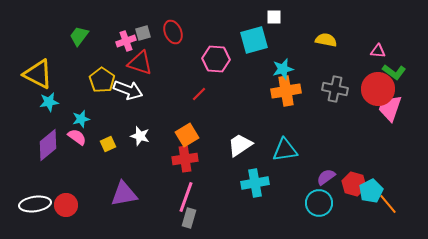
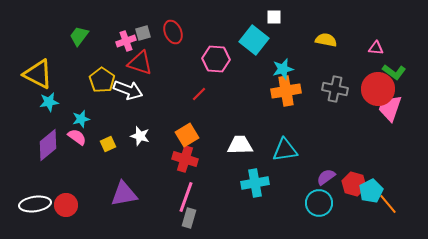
cyan square at (254, 40): rotated 36 degrees counterclockwise
pink triangle at (378, 51): moved 2 px left, 3 px up
white trapezoid at (240, 145): rotated 32 degrees clockwise
red cross at (185, 159): rotated 25 degrees clockwise
